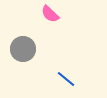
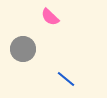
pink semicircle: moved 3 px down
